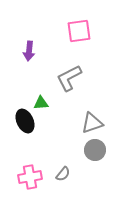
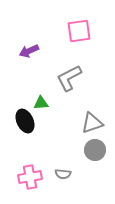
purple arrow: rotated 60 degrees clockwise
gray semicircle: rotated 56 degrees clockwise
